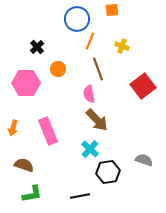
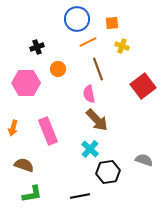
orange square: moved 13 px down
orange line: moved 2 px left, 1 px down; rotated 42 degrees clockwise
black cross: rotated 24 degrees clockwise
